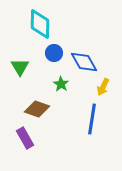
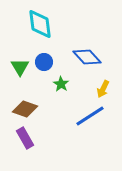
cyan diamond: rotated 8 degrees counterclockwise
blue circle: moved 10 px left, 9 px down
blue diamond: moved 3 px right, 5 px up; rotated 12 degrees counterclockwise
yellow arrow: moved 2 px down
brown diamond: moved 12 px left
blue line: moved 2 px left, 3 px up; rotated 48 degrees clockwise
